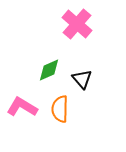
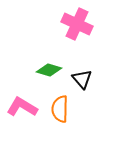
pink cross: rotated 16 degrees counterclockwise
green diamond: rotated 40 degrees clockwise
